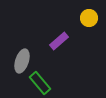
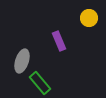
purple rectangle: rotated 72 degrees counterclockwise
